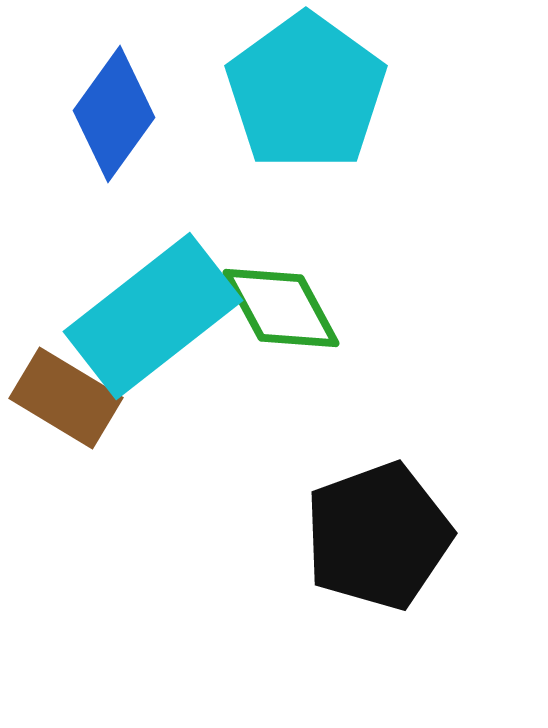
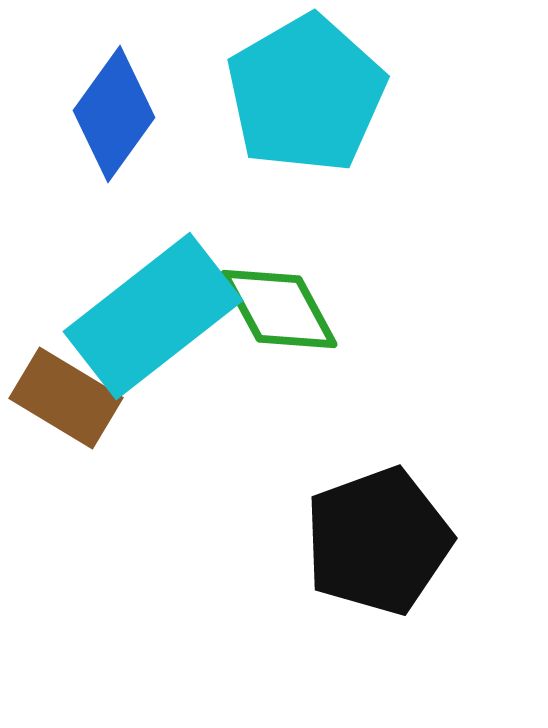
cyan pentagon: moved 2 px down; rotated 6 degrees clockwise
green diamond: moved 2 px left, 1 px down
black pentagon: moved 5 px down
